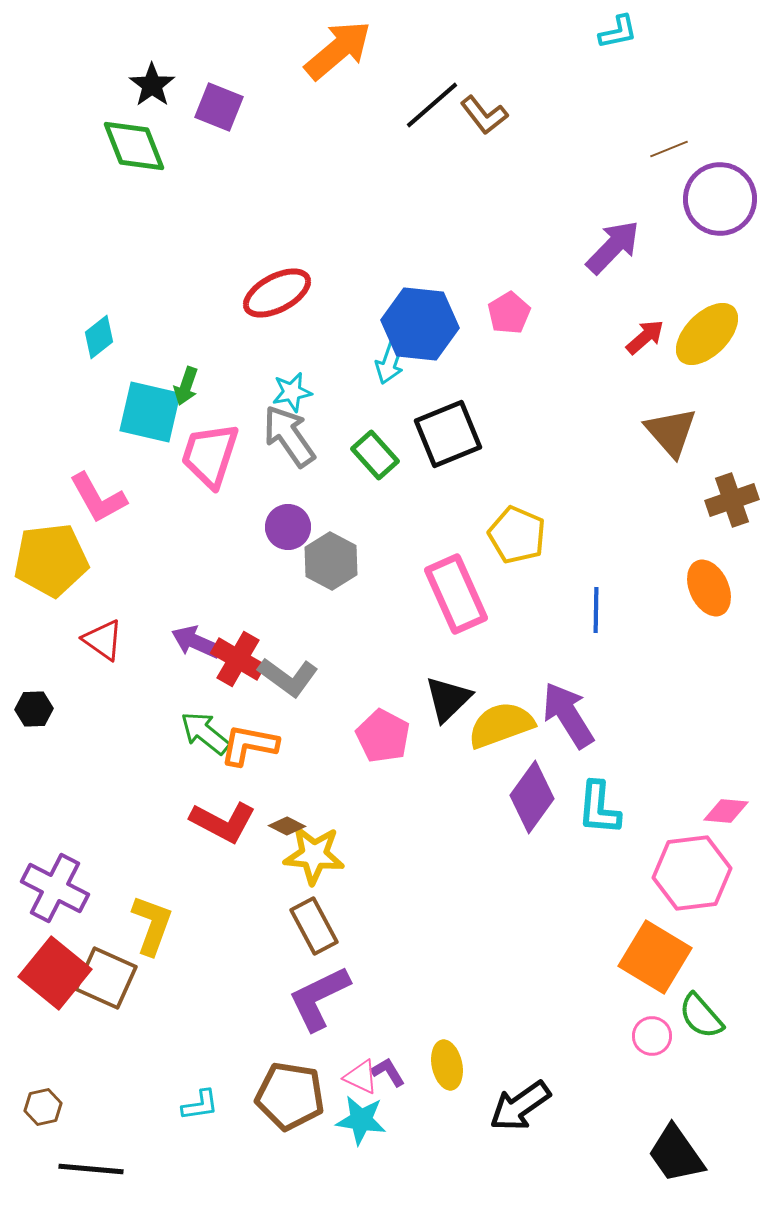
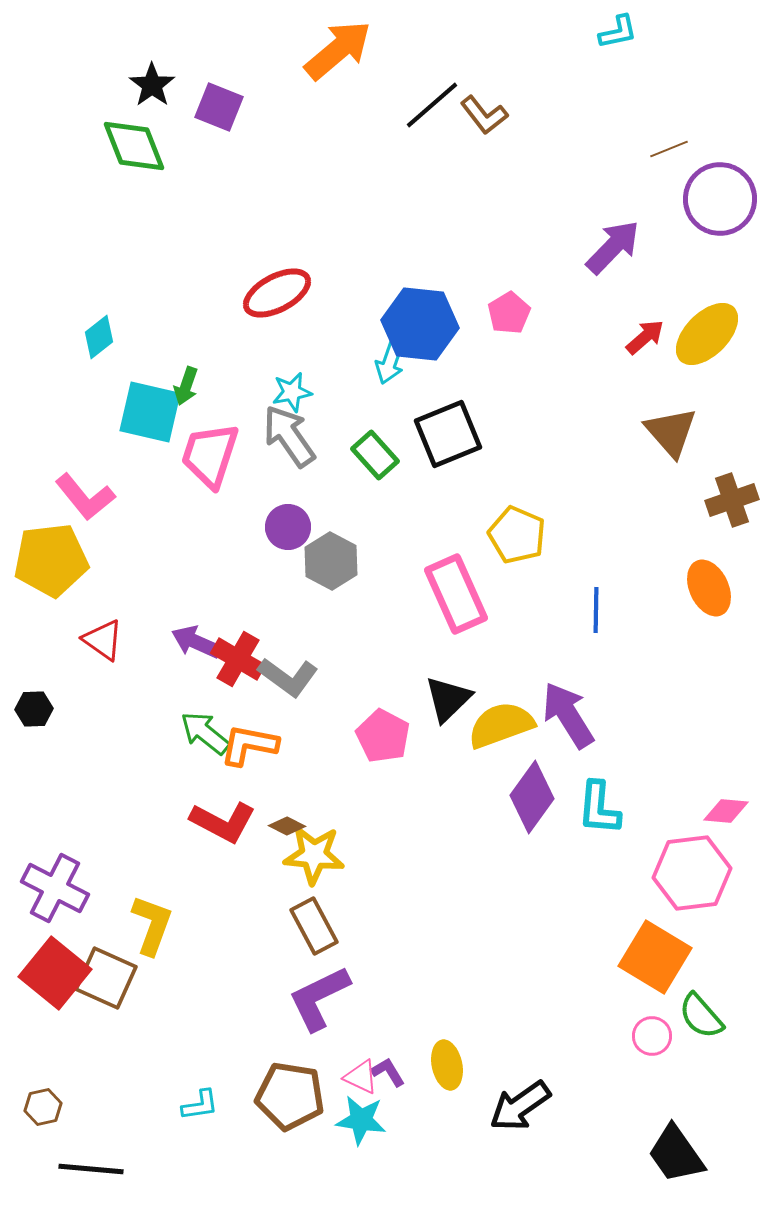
pink L-shape at (98, 498): moved 13 px left, 1 px up; rotated 10 degrees counterclockwise
